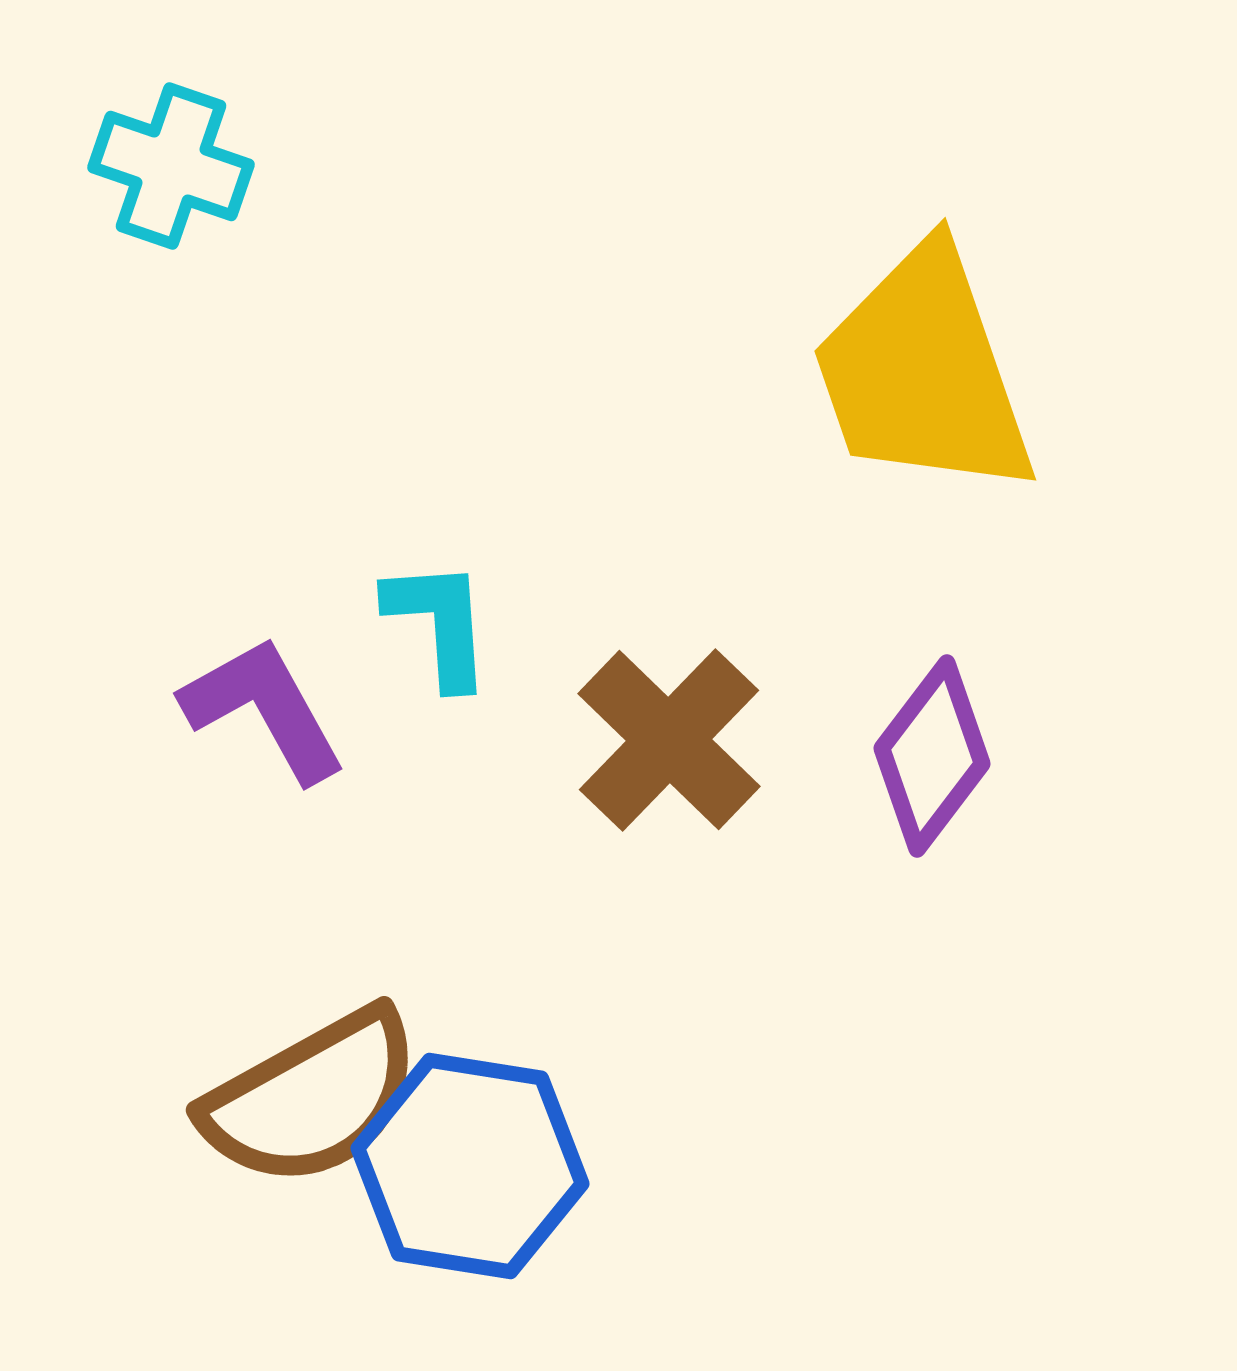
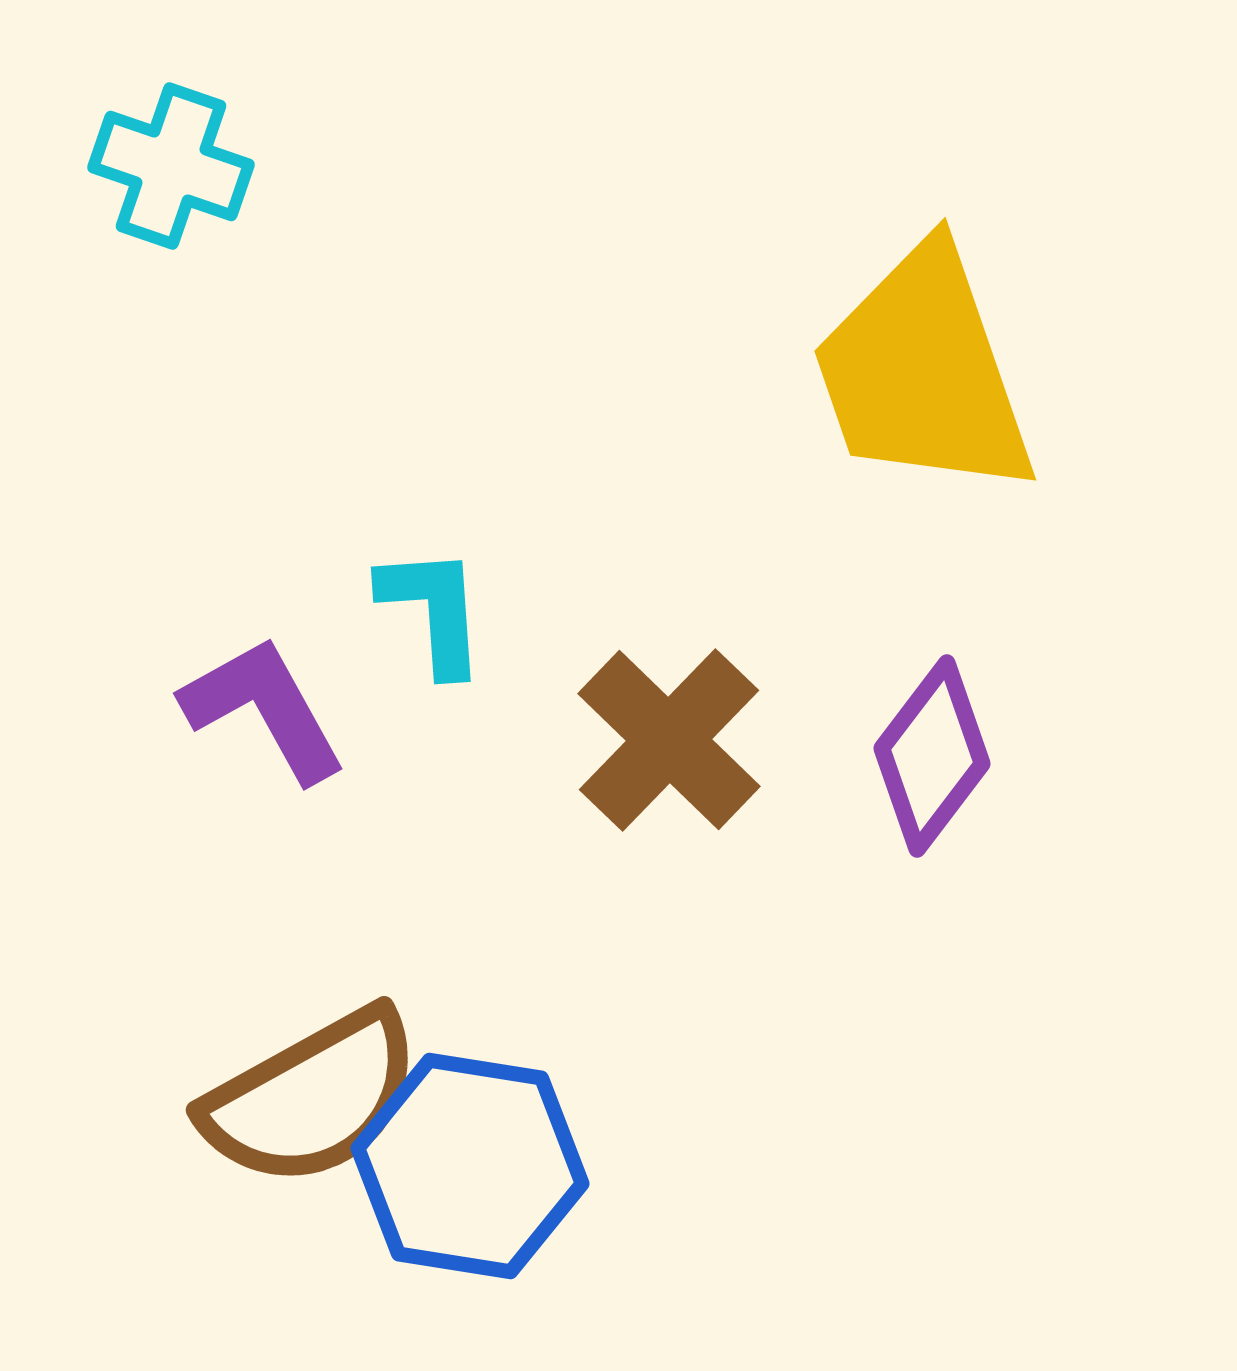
cyan L-shape: moved 6 px left, 13 px up
